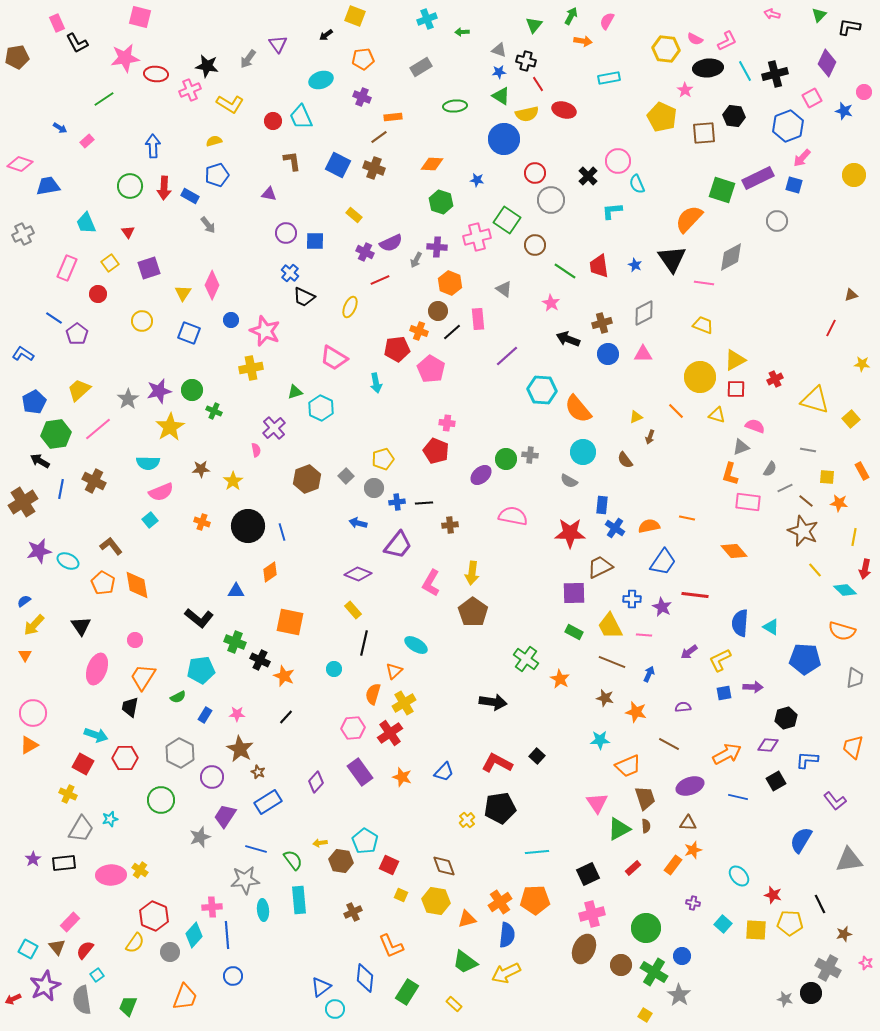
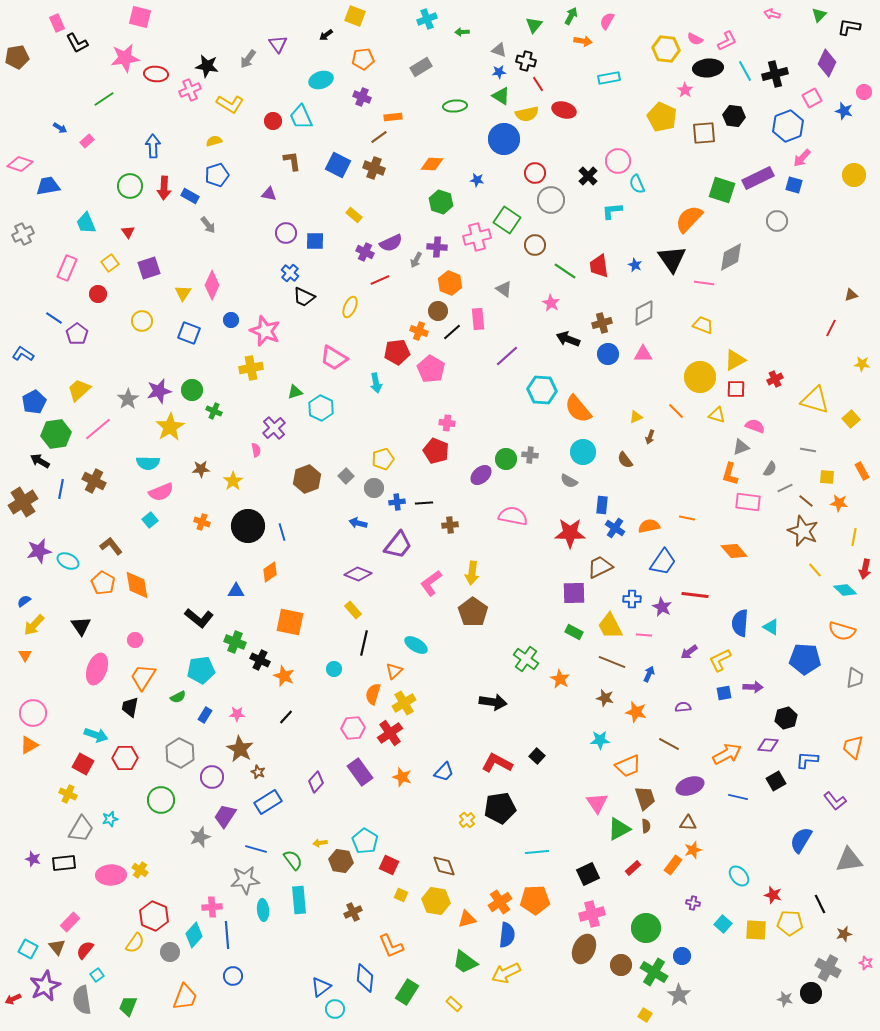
red pentagon at (397, 349): moved 3 px down
pink L-shape at (431, 583): rotated 24 degrees clockwise
purple star at (33, 859): rotated 21 degrees counterclockwise
